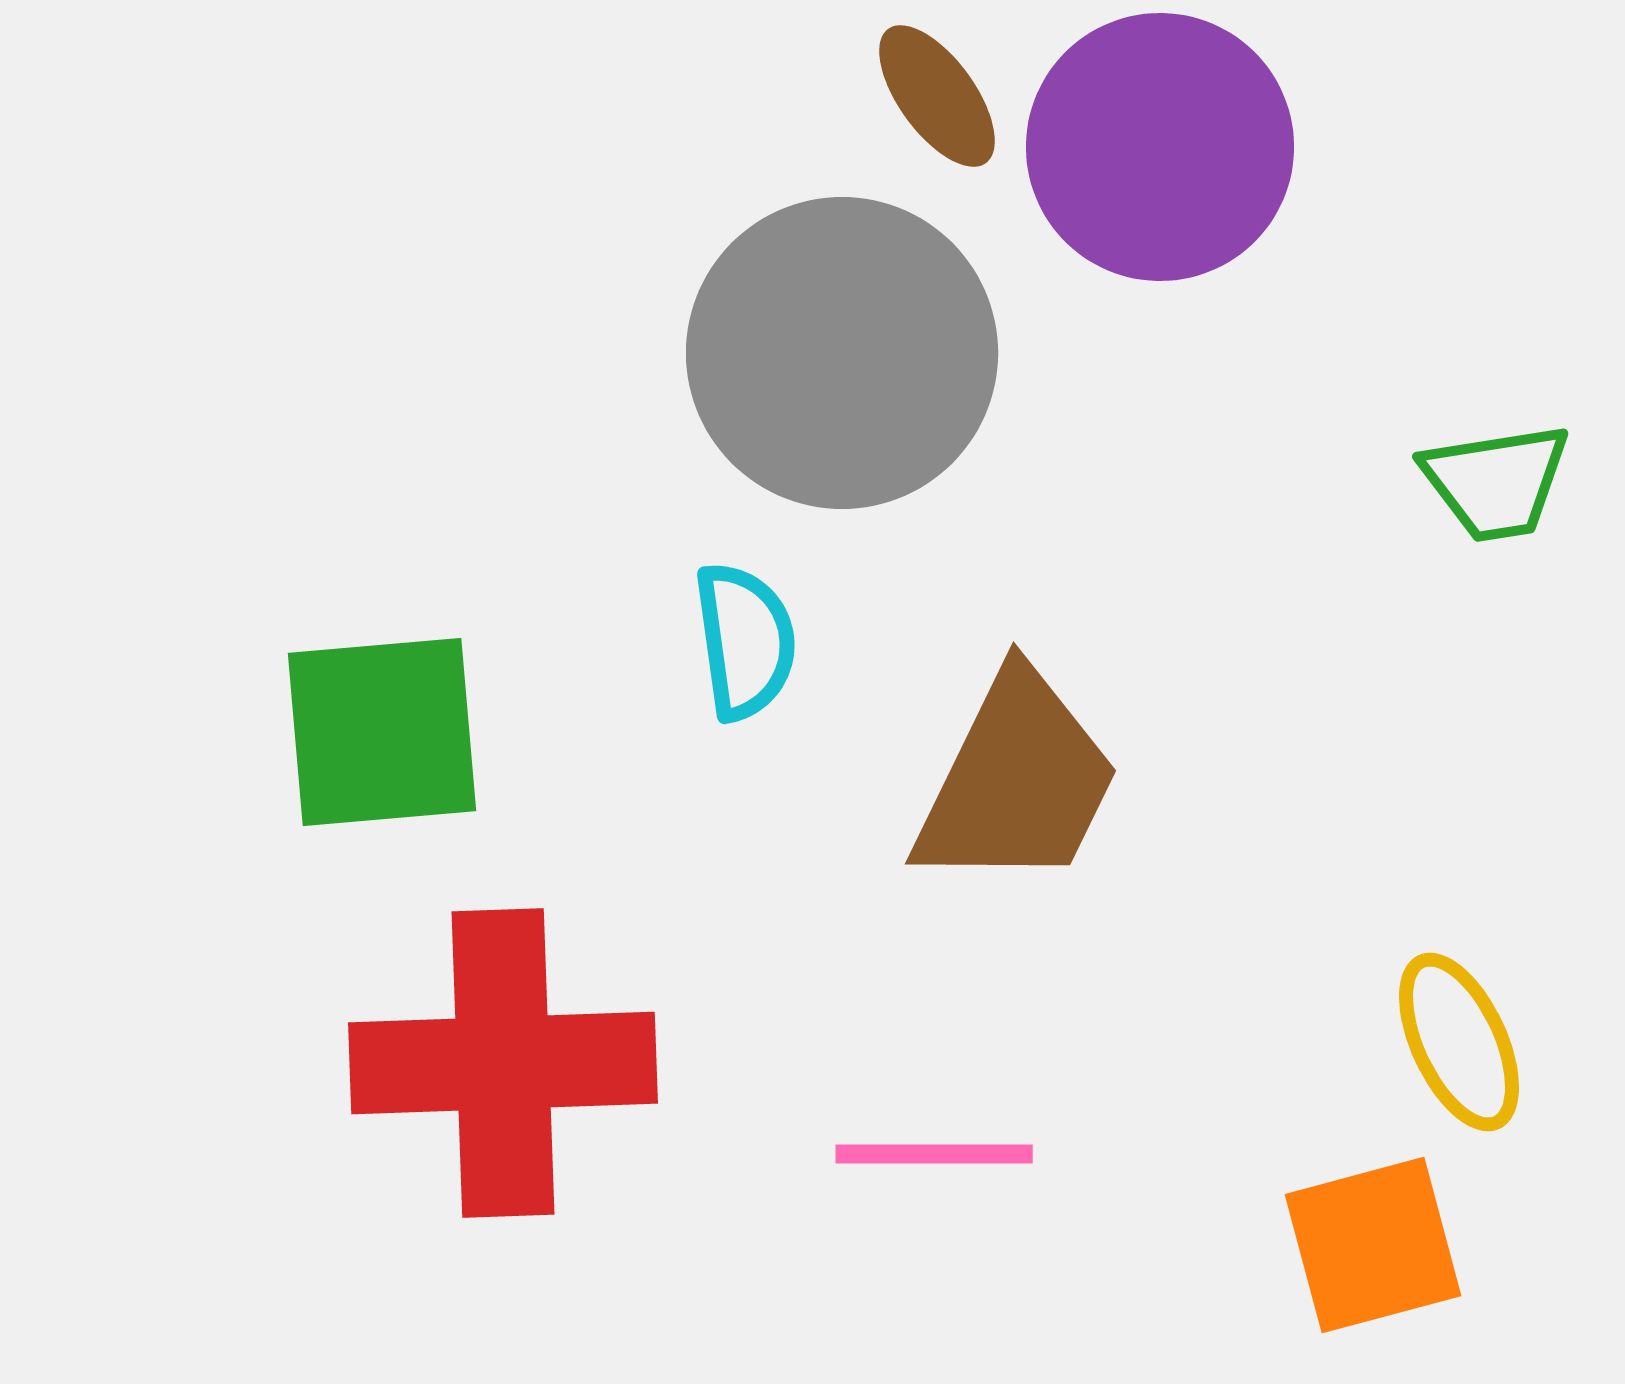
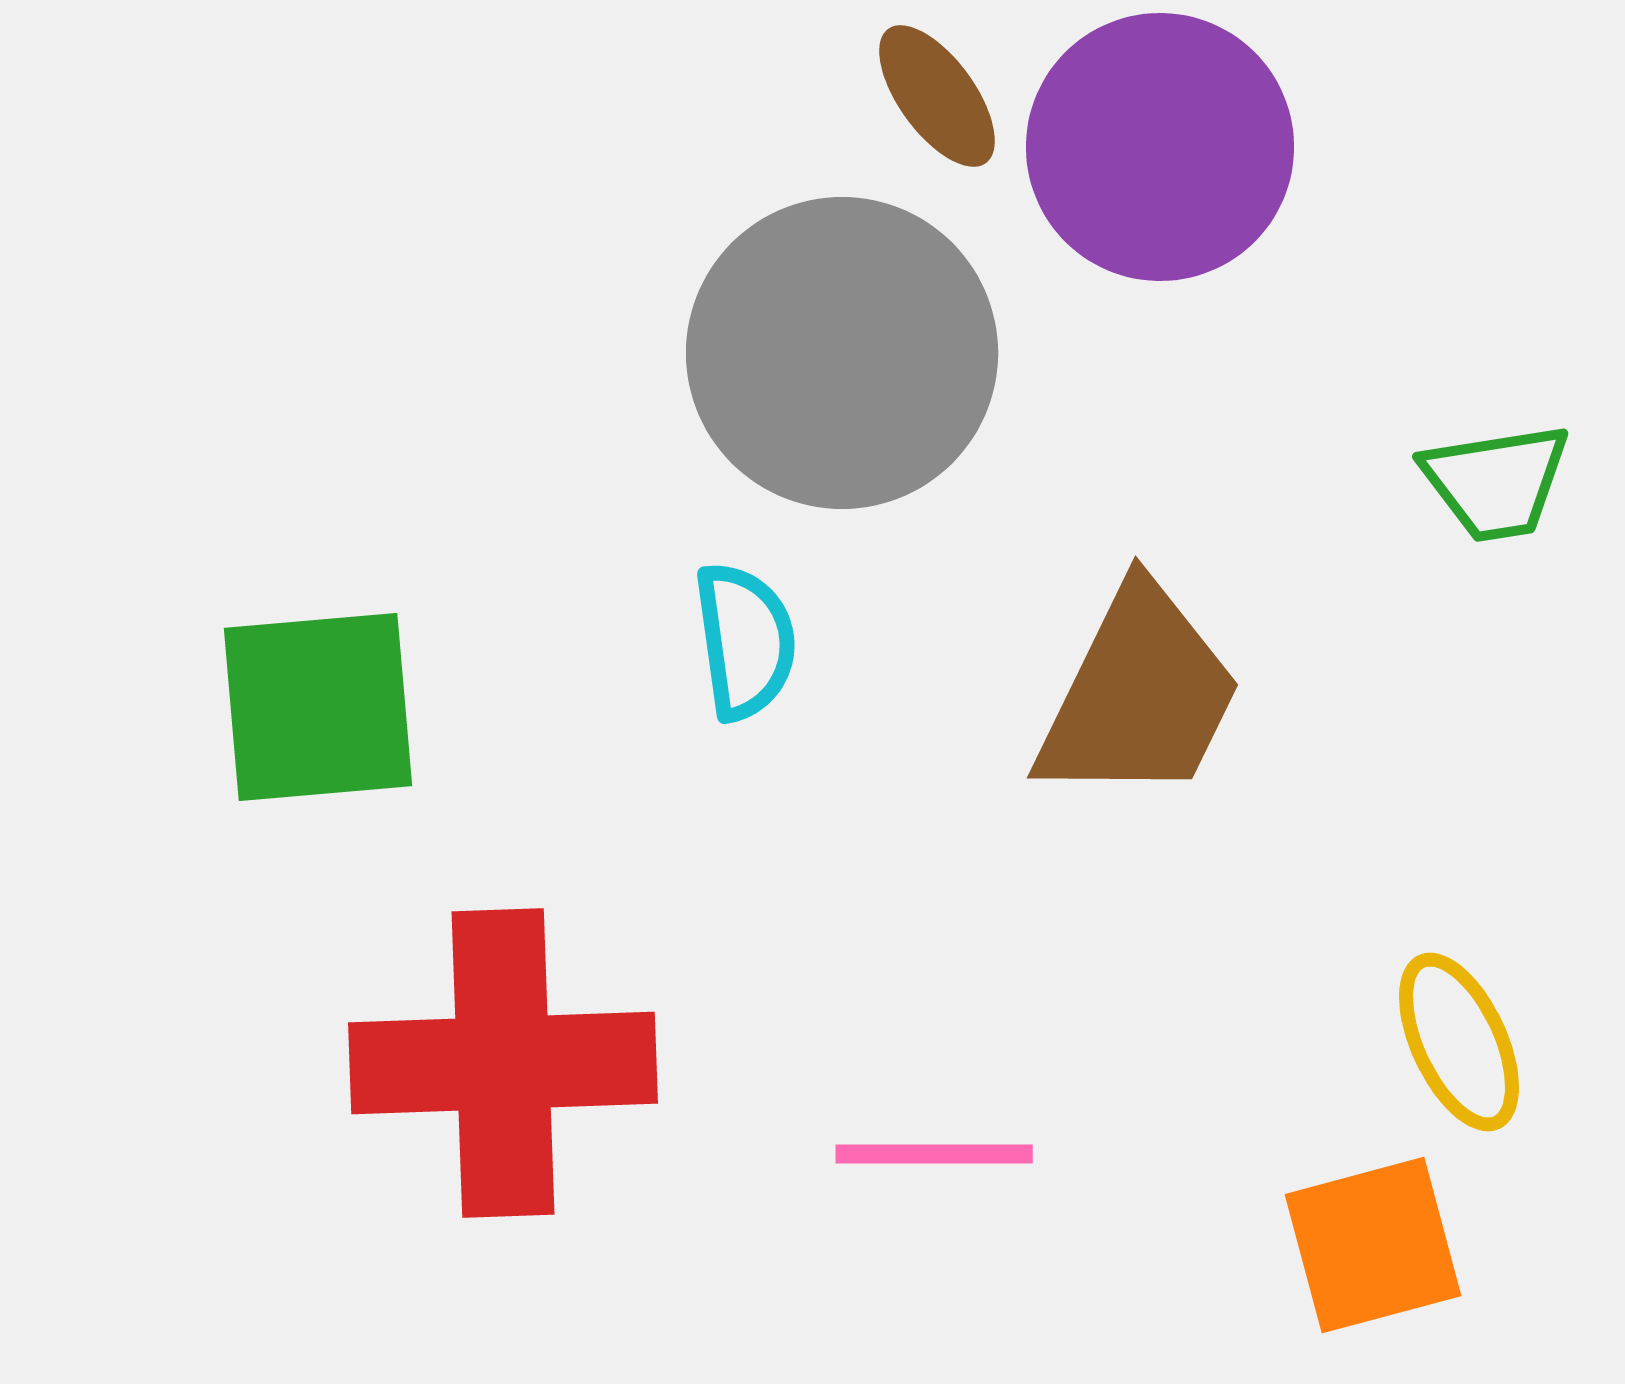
green square: moved 64 px left, 25 px up
brown trapezoid: moved 122 px right, 86 px up
